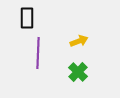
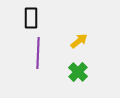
black rectangle: moved 4 px right
yellow arrow: rotated 18 degrees counterclockwise
